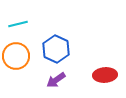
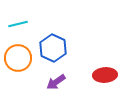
blue hexagon: moved 3 px left, 1 px up
orange circle: moved 2 px right, 2 px down
purple arrow: moved 2 px down
